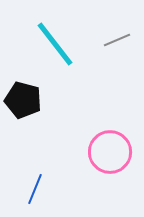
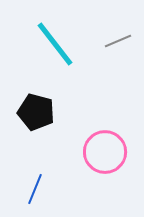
gray line: moved 1 px right, 1 px down
black pentagon: moved 13 px right, 12 px down
pink circle: moved 5 px left
